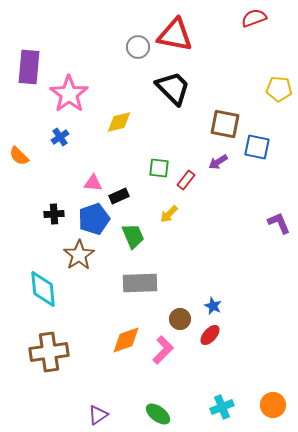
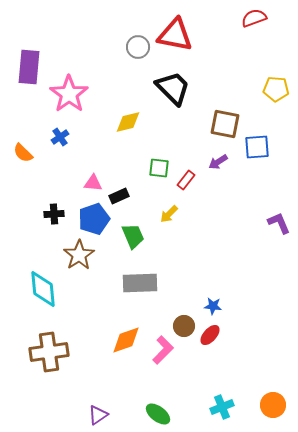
yellow pentagon: moved 3 px left
yellow diamond: moved 9 px right
blue square: rotated 16 degrees counterclockwise
orange semicircle: moved 4 px right, 3 px up
blue star: rotated 18 degrees counterclockwise
brown circle: moved 4 px right, 7 px down
